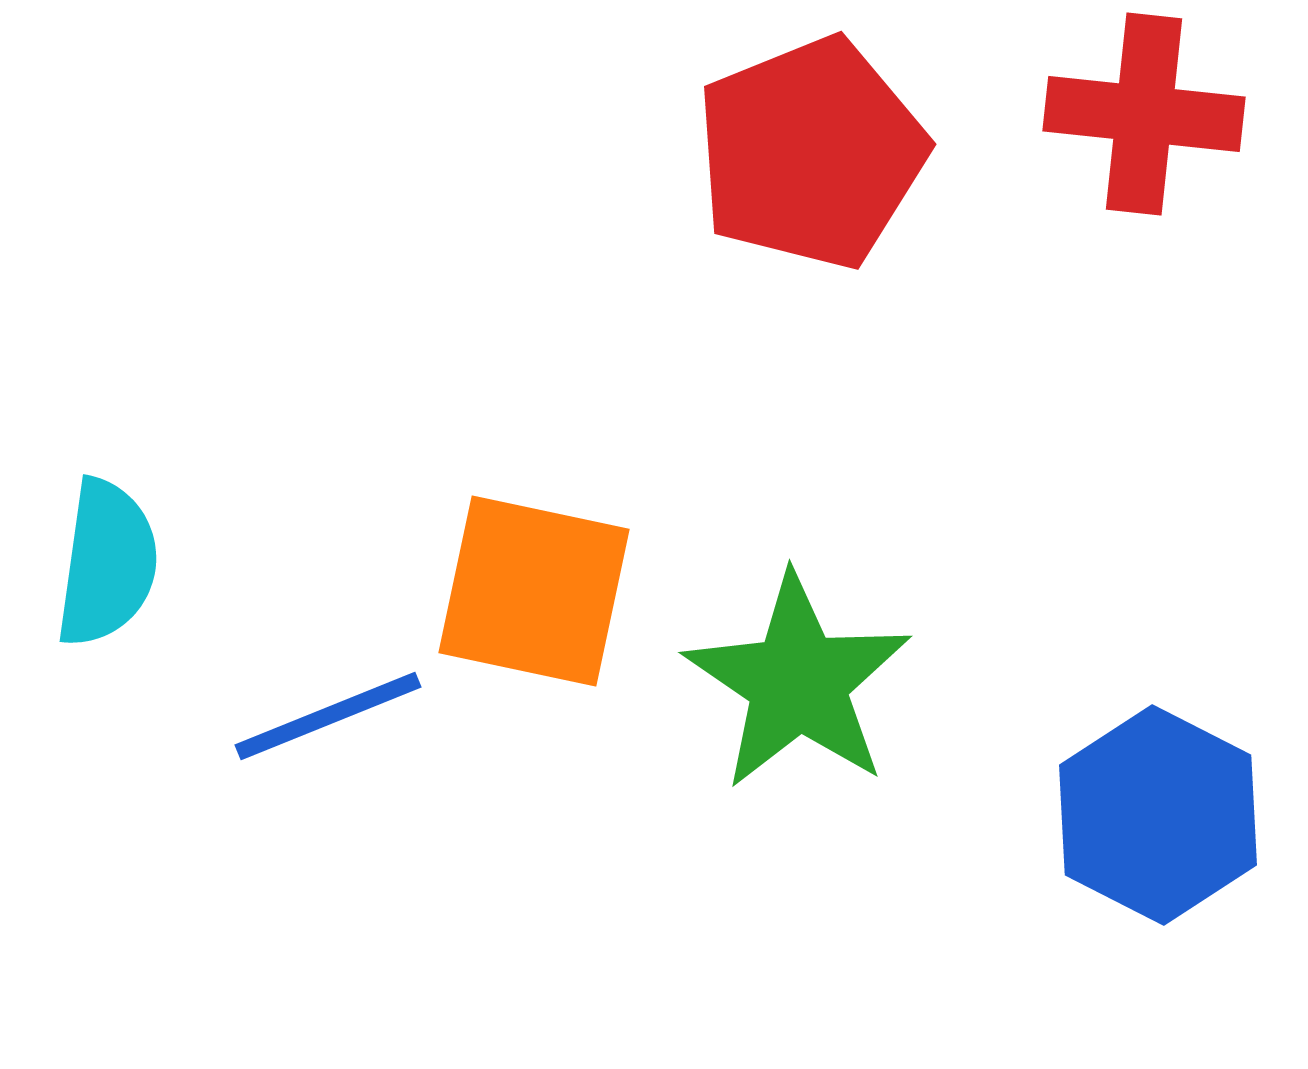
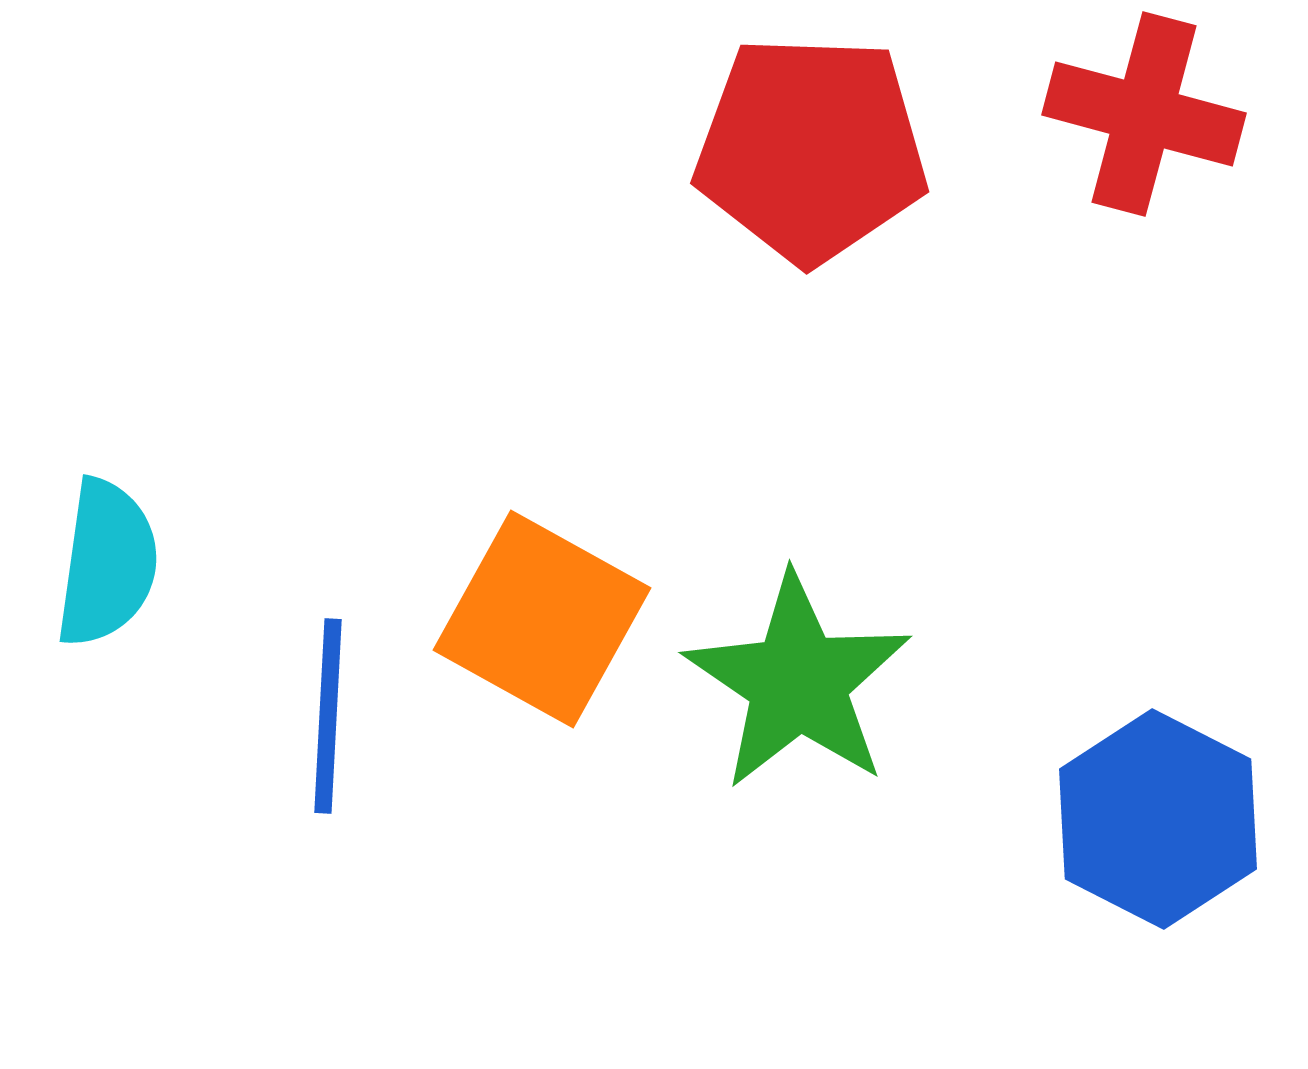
red cross: rotated 9 degrees clockwise
red pentagon: moved 4 px up; rotated 24 degrees clockwise
orange square: moved 8 px right, 28 px down; rotated 17 degrees clockwise
blue line: rotated 65 degrees counterclockwise
blue hexagon: moved 4 px down
